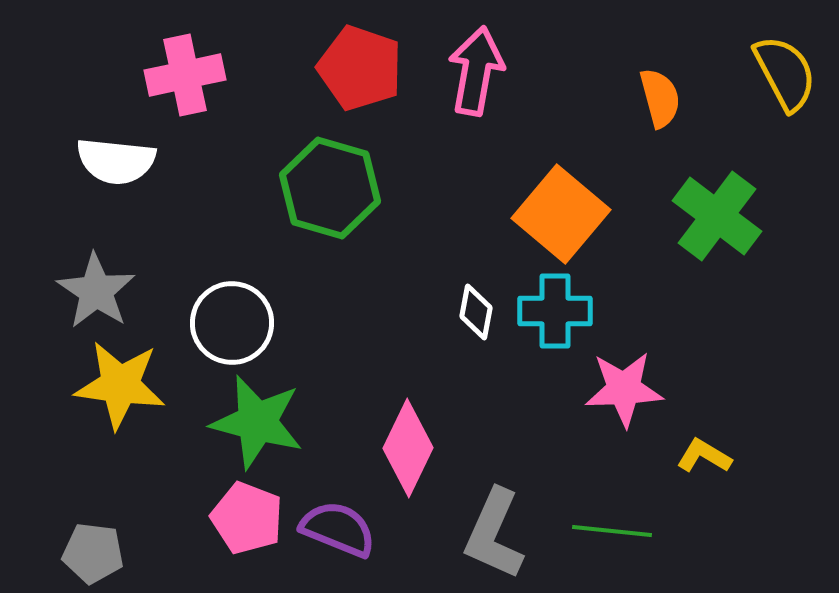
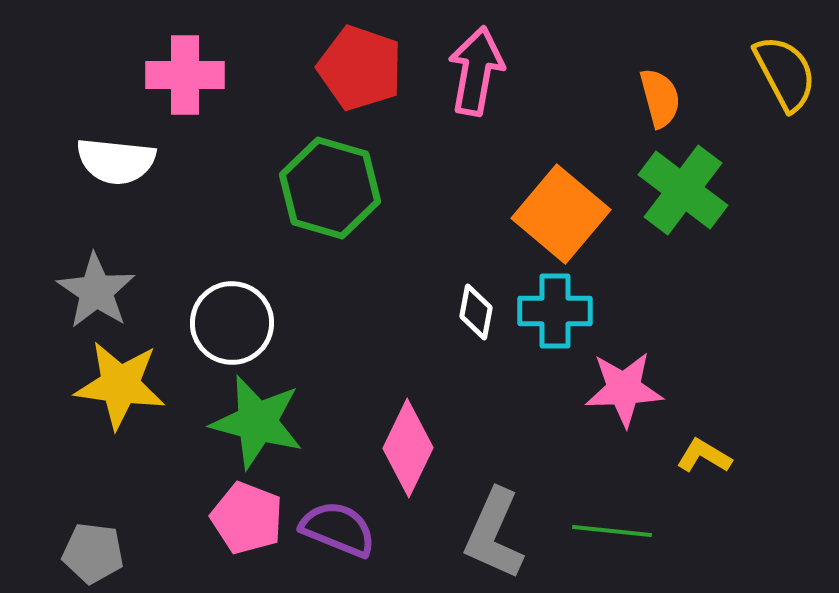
pink cross: rotated 12 degrees clockwise
green cross: moved 34 px left, 26 px up
